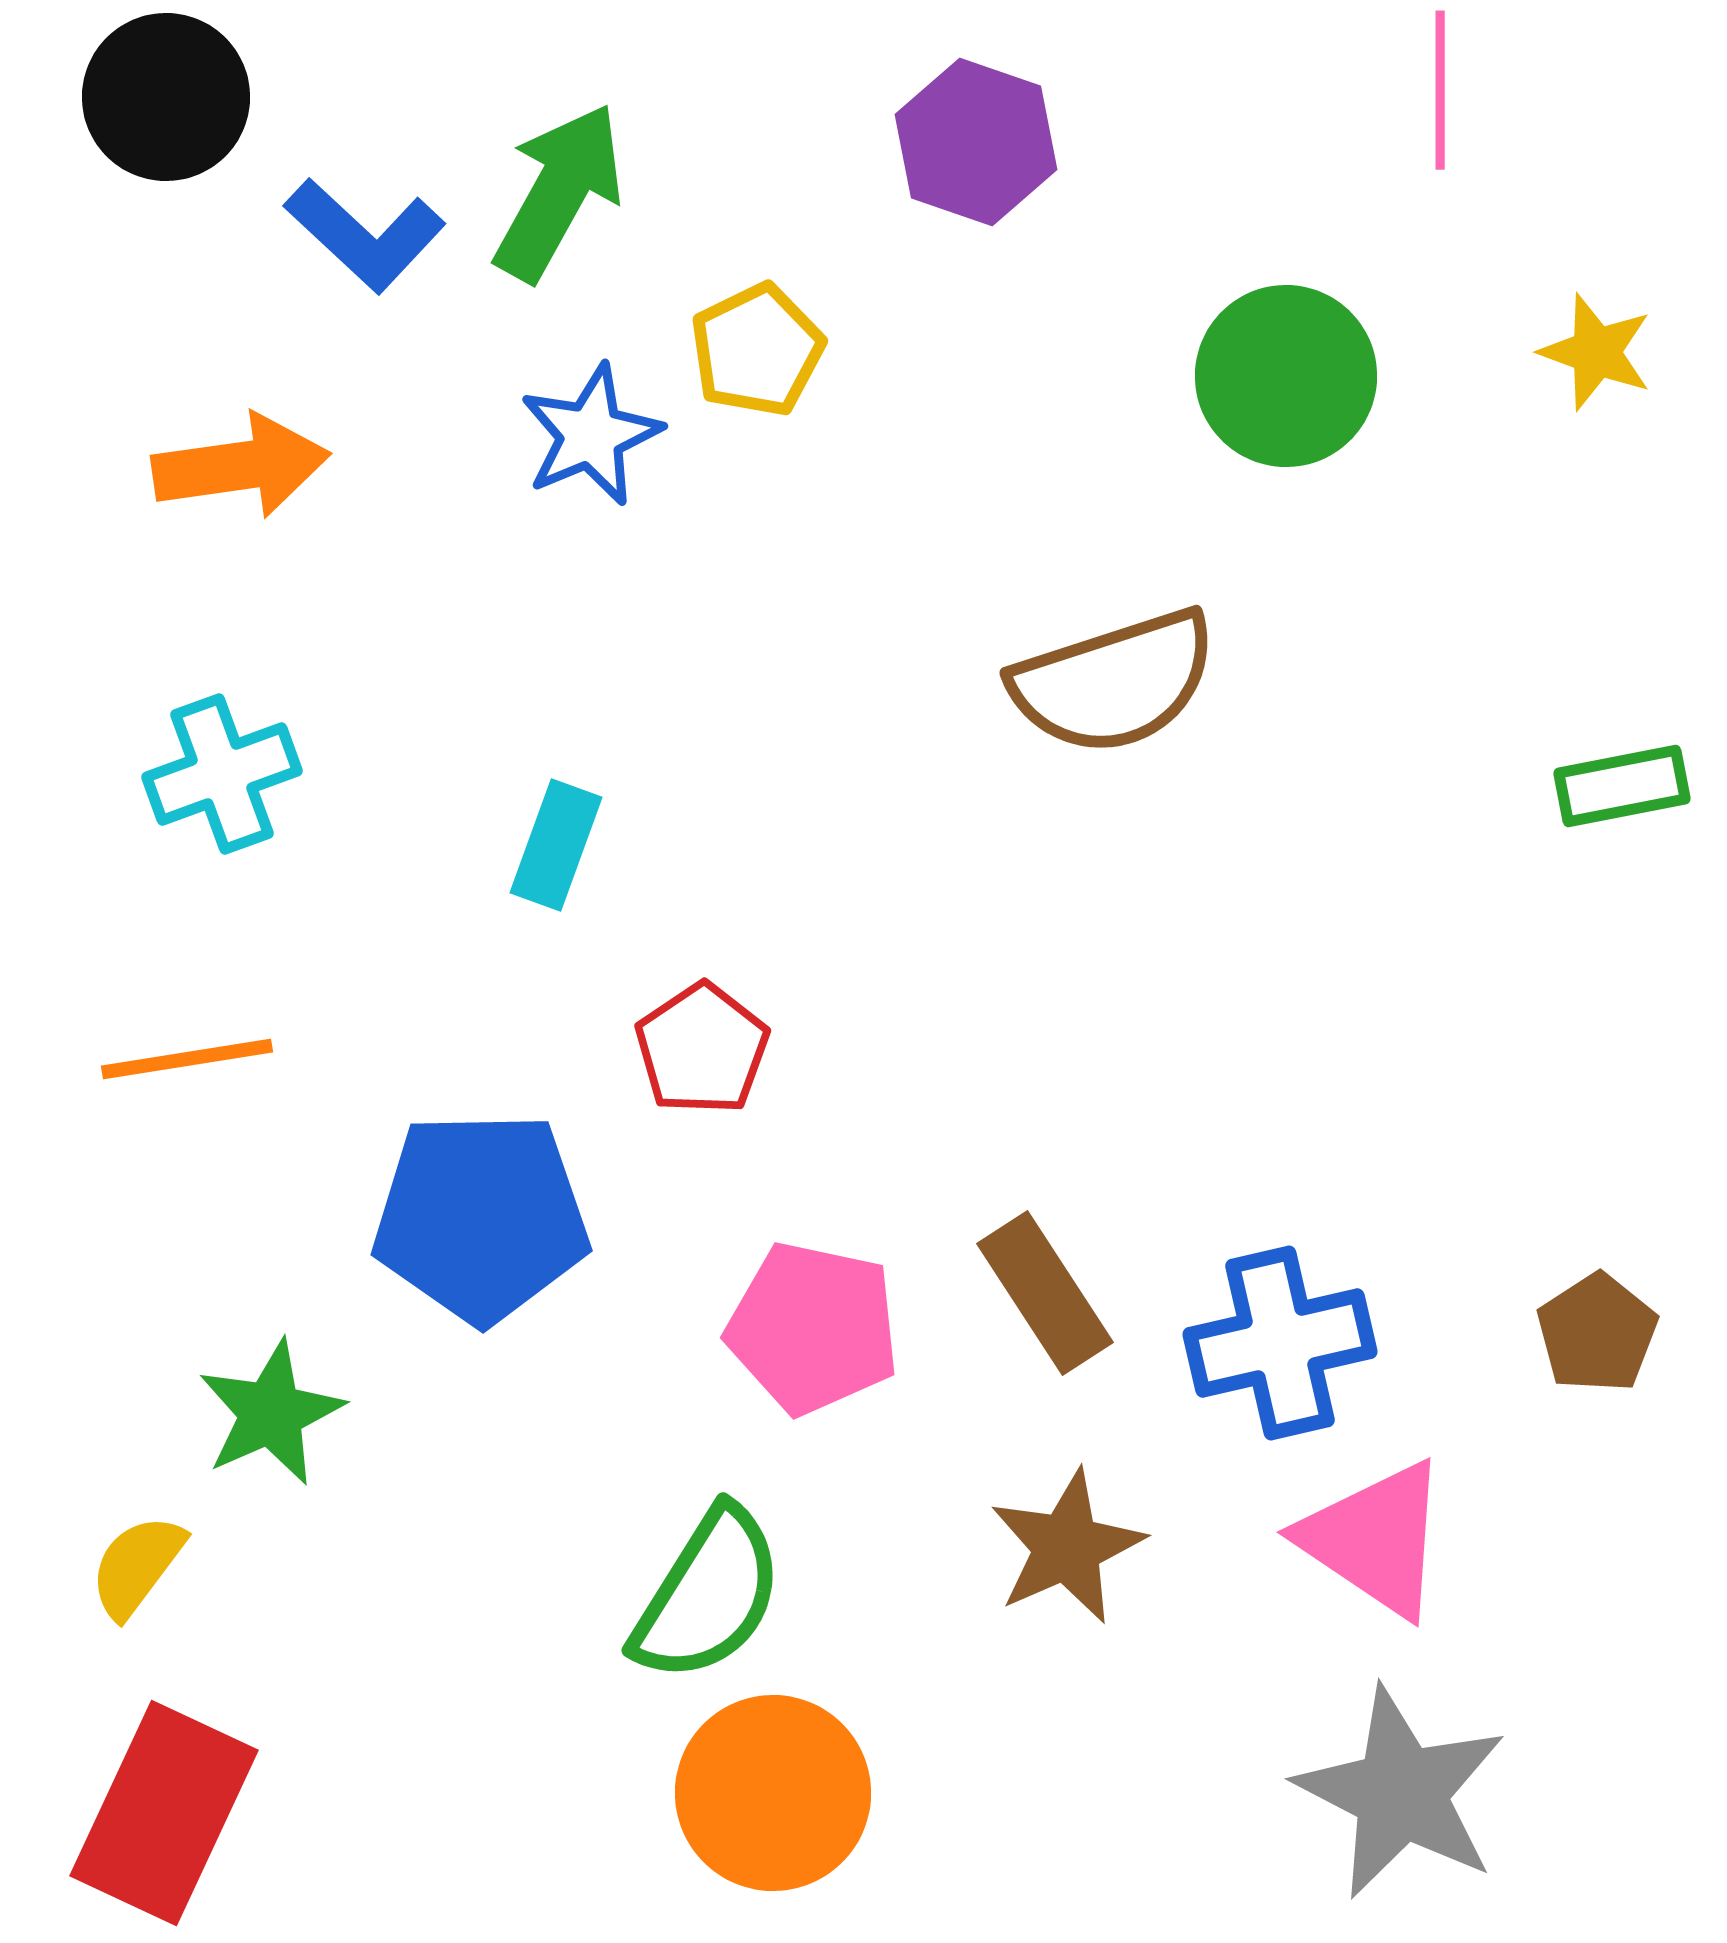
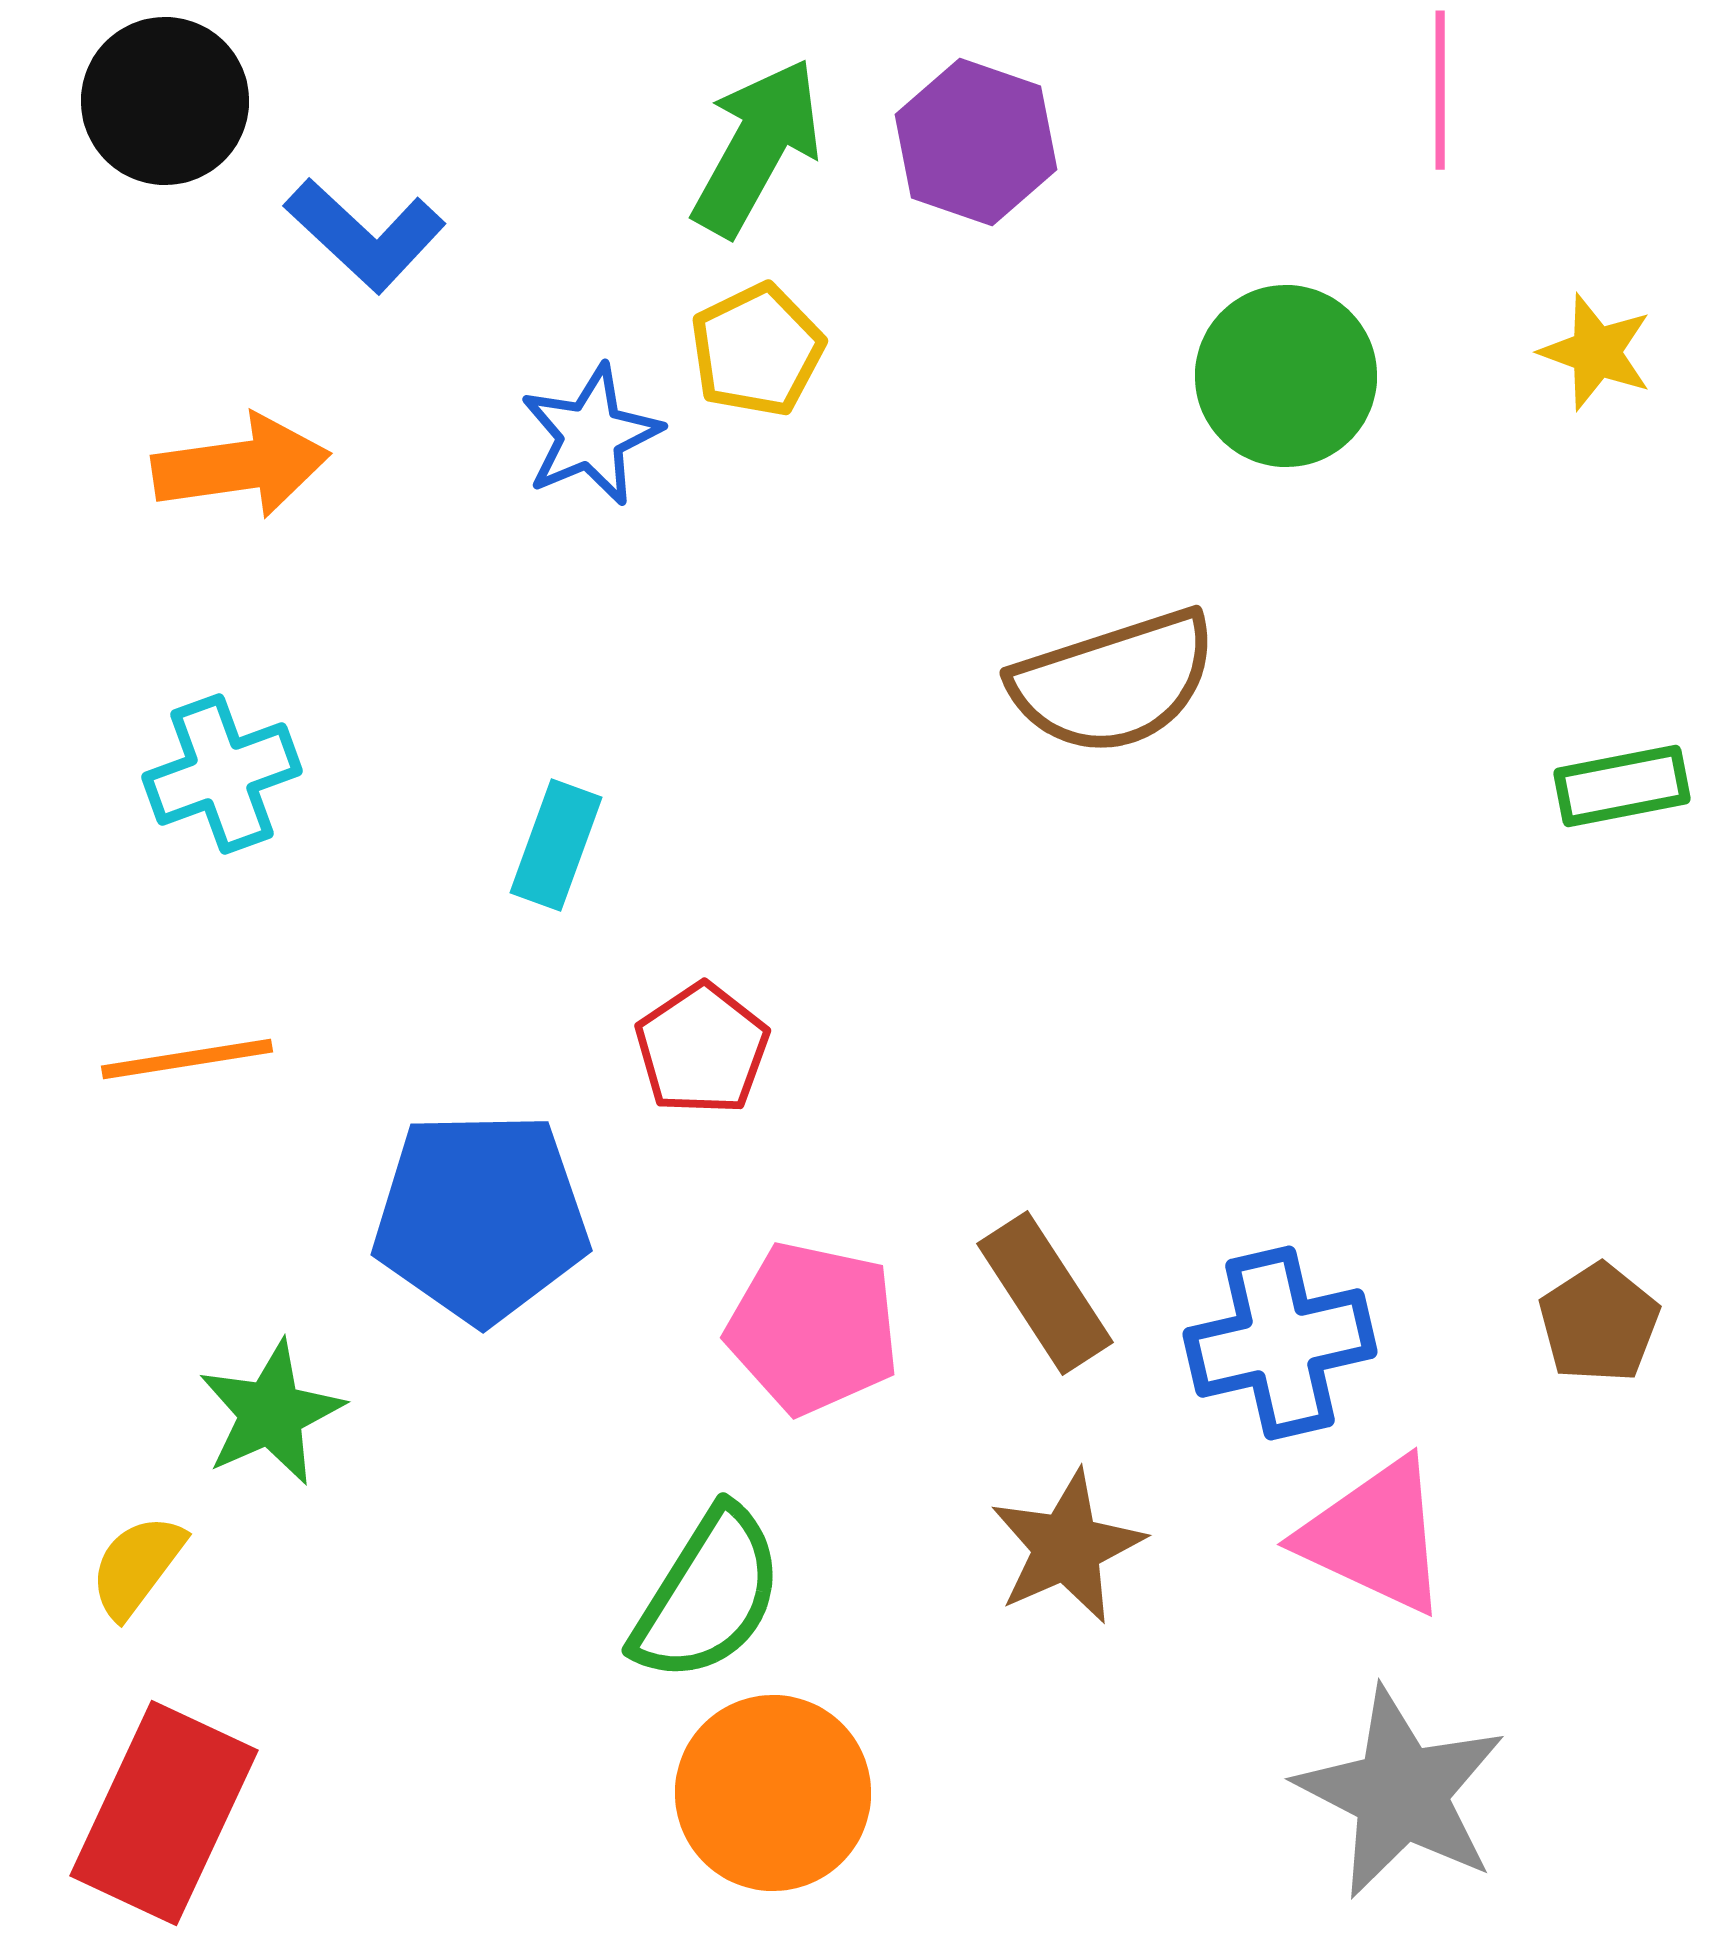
black circle: moved 1 px left, 4 px down
green arrow: moved 198 px right, 45 px up
brown pentagon: moved 2 px right, 10 px up
pink triangle: moved 3 px up; rotated 9 degrees counterclockwise
